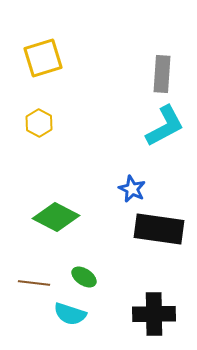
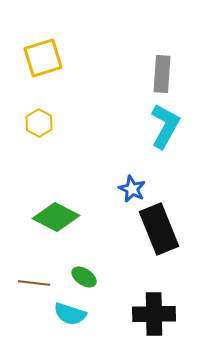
cyan L-shape: rotated 33 degrees counterclockwise
black rectangle: rotated 60 degrees clockwise
